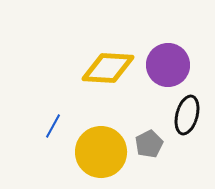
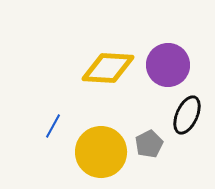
black ellipse: rotated 9 degrees clockwise
